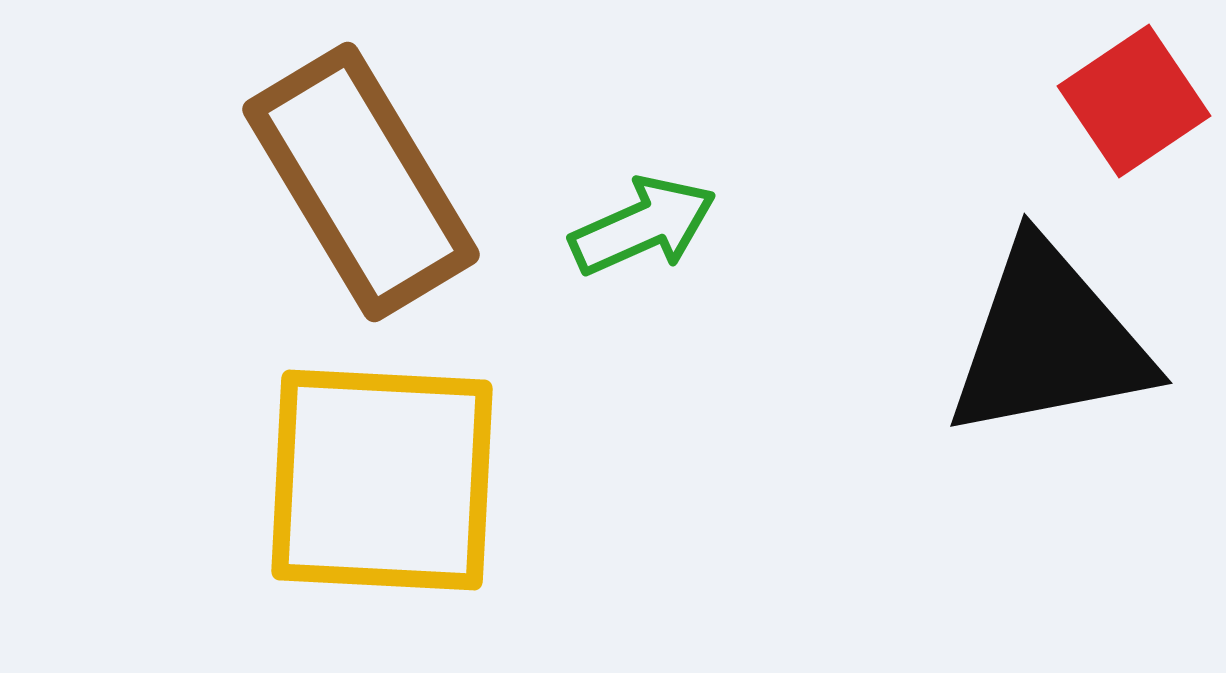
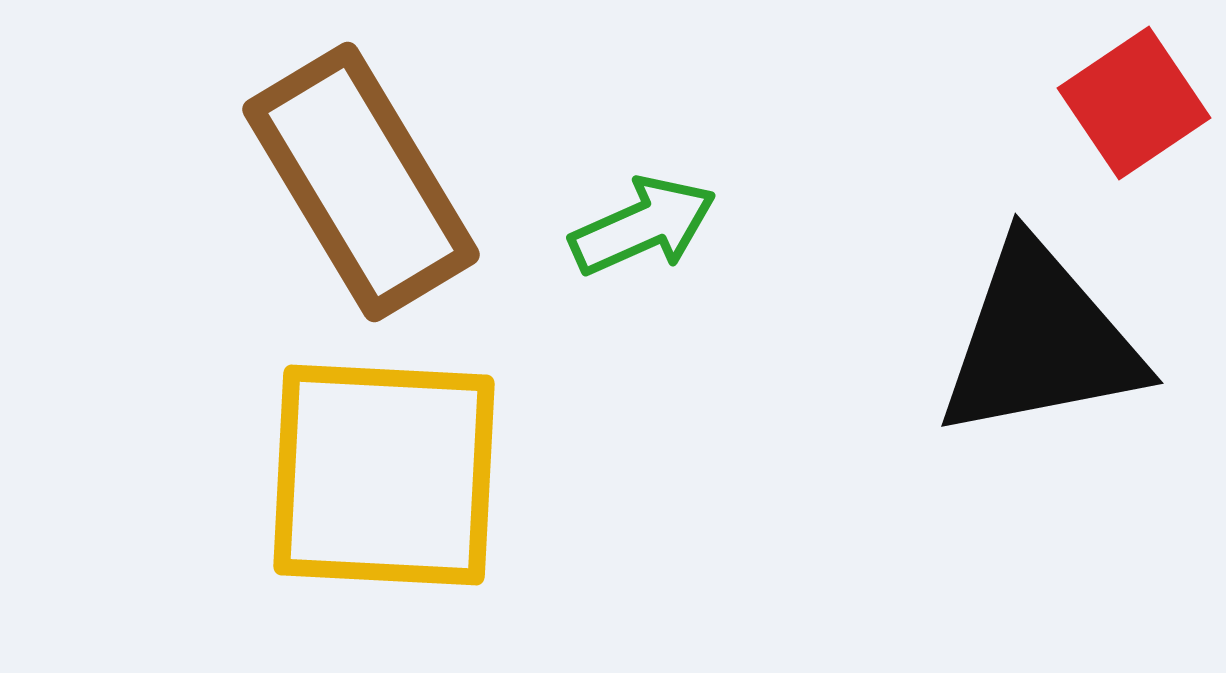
red square: moved 2 px down
black triangle: moved 9 px left
yellow square: moved 2 px right, 5 px up
